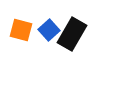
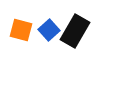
black rectangle: moved 3 px right, 3 px up
